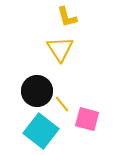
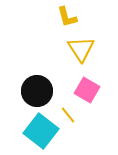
yellow triangle: moved 21 px right
yellow line: moved 6 px right, 11 px down
pink square: moved 29 px up; rotated 15 degrees clockwise
